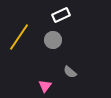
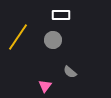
white rectangle: rotated 24 degrees clockwise
yellow line: moved 1 px left
